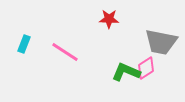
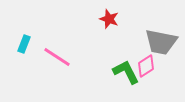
red star: rotated 18 degrees clockwise
pink line: moved 8 px left, 5 px down
pink diamond: moved 2 px up
green L-shape: rotated 40 degrees clockwise
